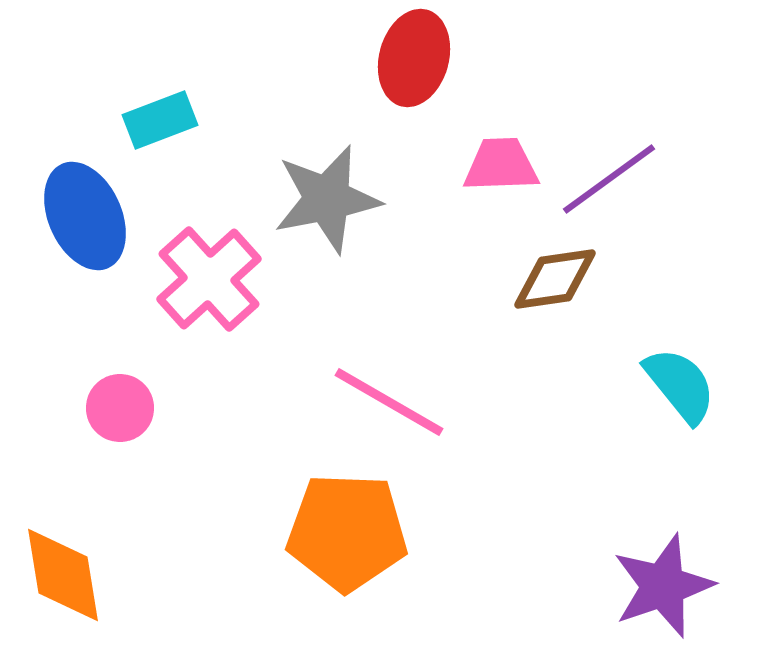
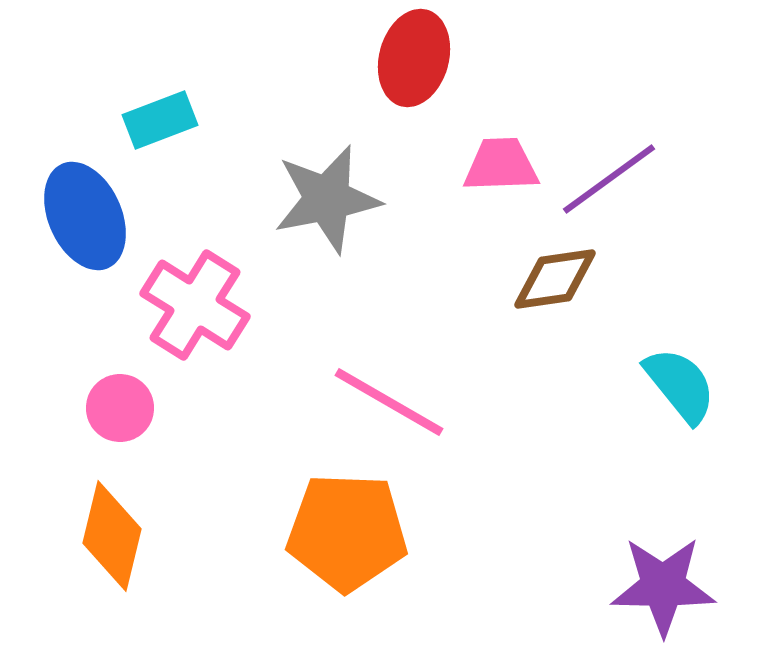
pink cross: moved 14 px left, 26 px down; rotated 16 degrees counterclockwise
orange diamond: moved 49 px right, 39 px up; rotated 23 degrees clockwise
purple star: rotated 20 degrees clockwise
